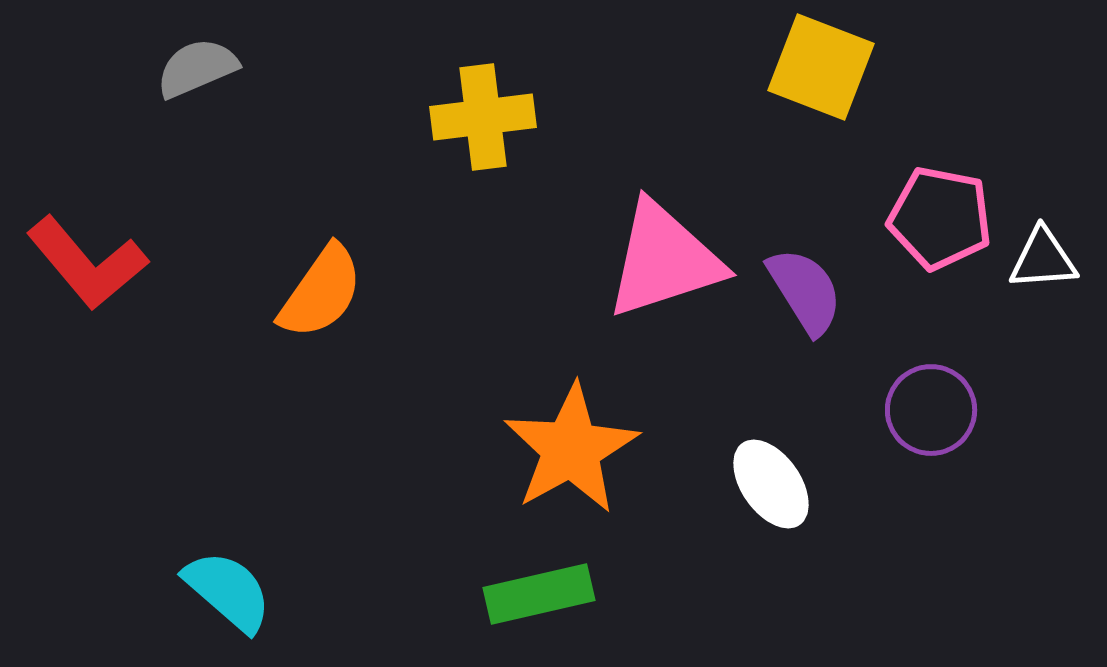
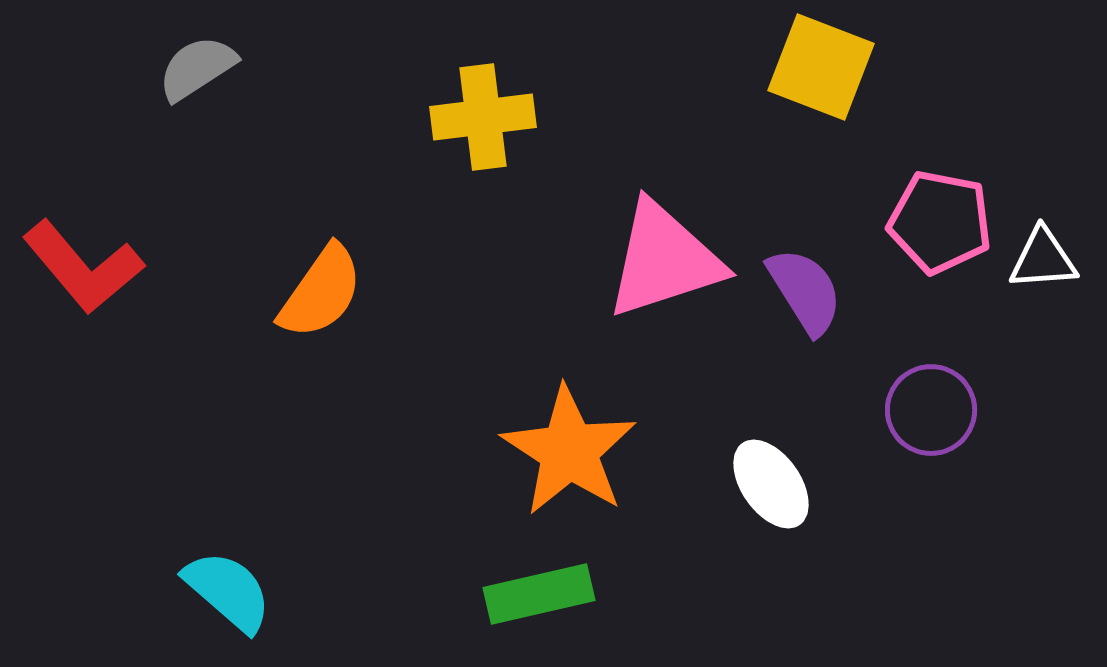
gray semicircle: rotated 10 degrees counterclockwise
pink pentagon: moved 4 px down
red L-shape: moved 4 px left, 4 px down
orange star: moved 2 px left, 2 px down; rotated 10 degrees counterclockwise
